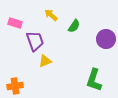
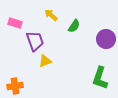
green L-shape: moved 6 px right, 2 px up
